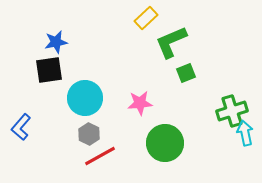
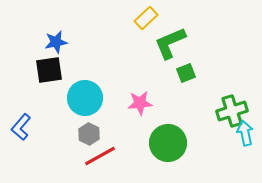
green L-shape: moved 1 px left, 1 px down
green circle: moved 3 px right
